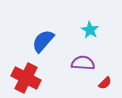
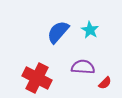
blue semicircle: moved 15 px right, 9 px up
purple semicircle: moved 4 px down
red cross: moved 11 px right
